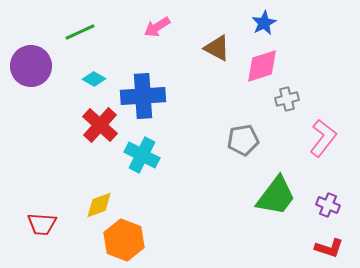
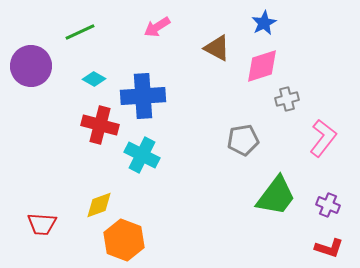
red cross: rotated 27 degrees counterclockwise
